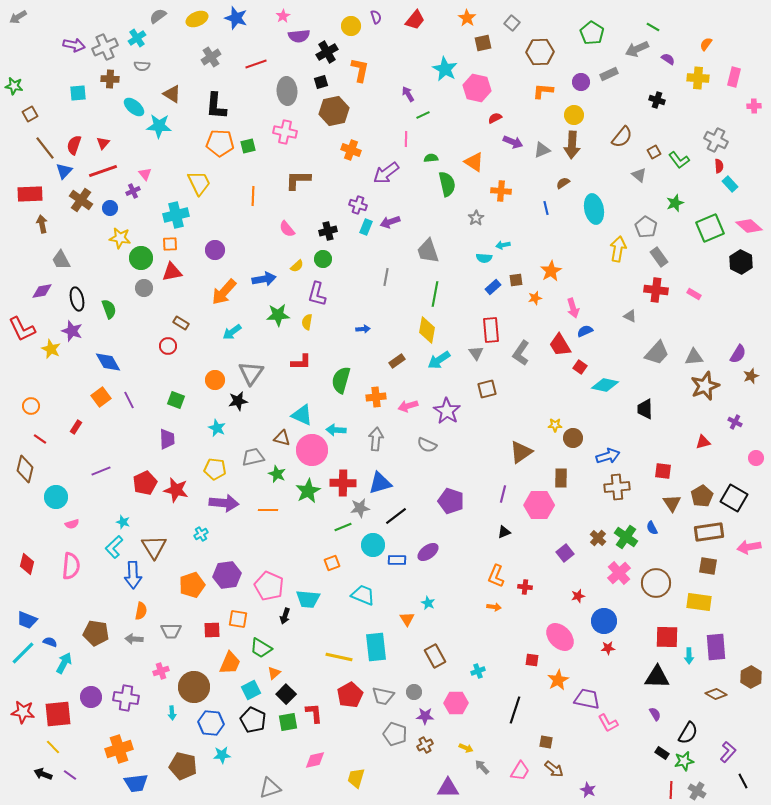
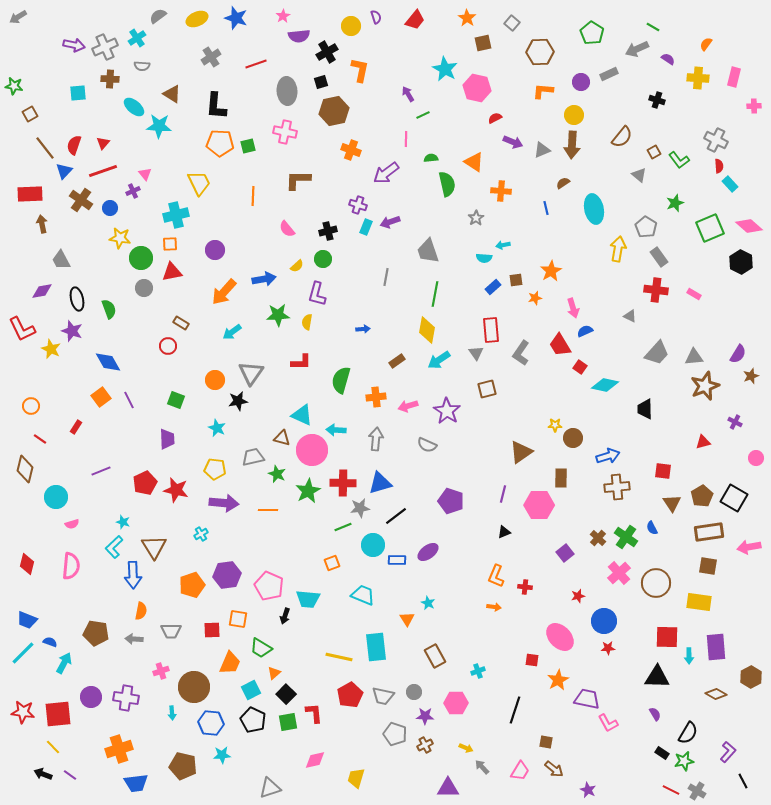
red line at (671, 790): rotated 66 degrees counterclockwise
